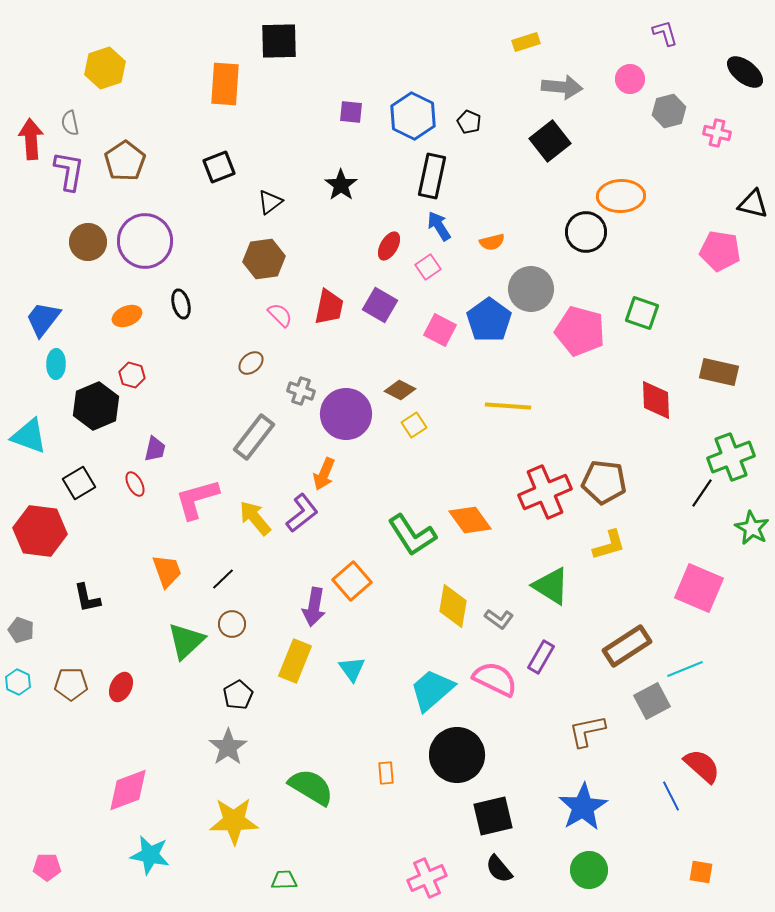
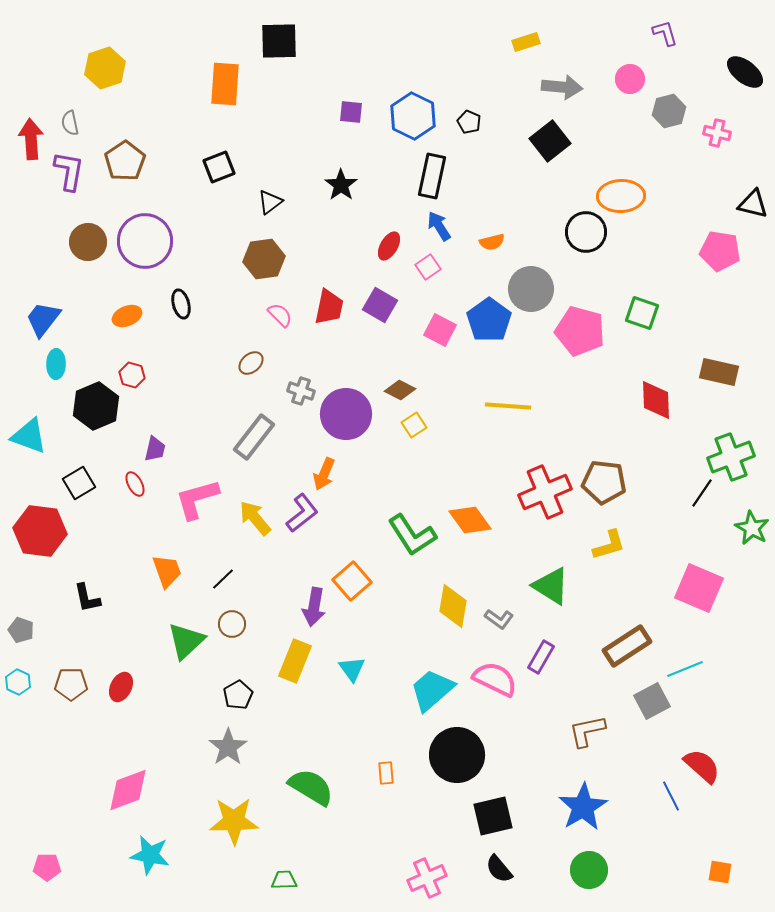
orange square at (701, 872): moved 19 px right
